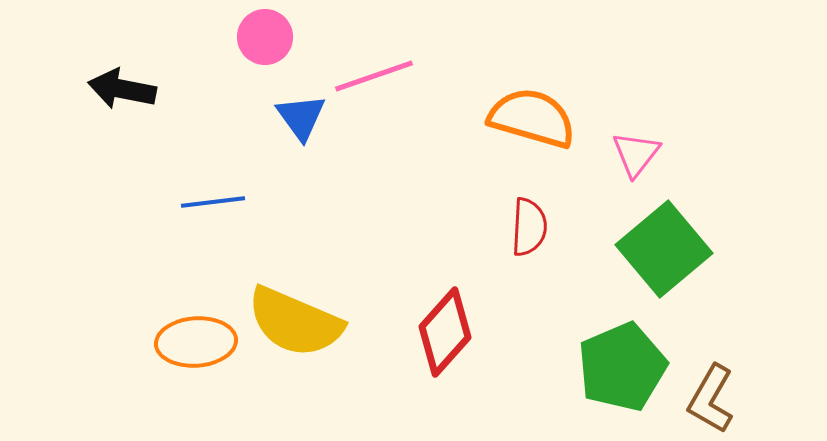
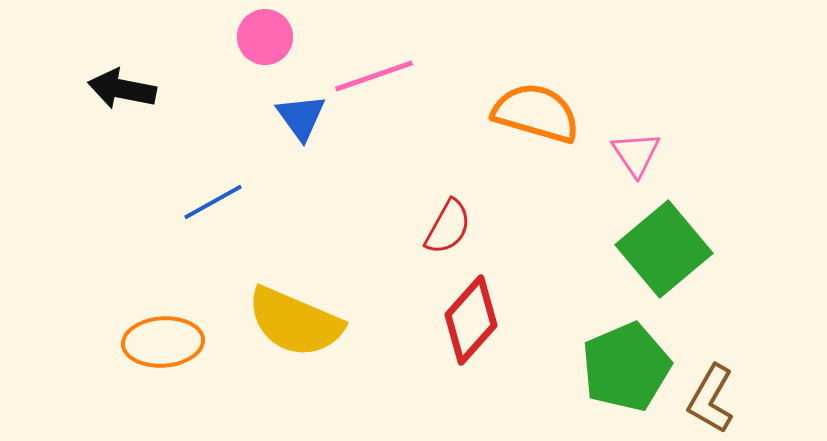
orange semicircle: moved 4 px right, 5 px up
pink triangle: rotated 12 degrees counterclockwise
blue line: rotated 22 degrees counterclockwise
red semicircle: moved 81 px left; rotated 26 degrees clockwise
red diamond: moved 26 px right, 12 px up
orange ellipse: moved 33 px left
green pentagon: moved 4 px right
